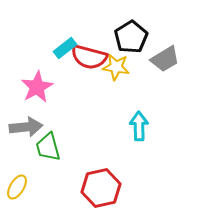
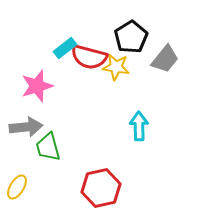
gray trapezoid: rotated 20 degrees counterclockwise
pink star: moved 1 px up; rotated 12 degrees clockwise
